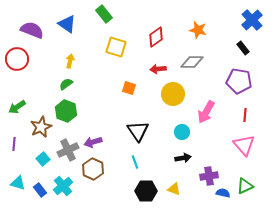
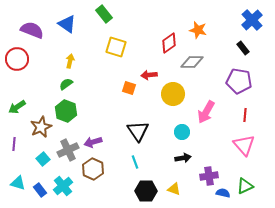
red diamond: moved 13 px right, 6 px down
red arrow: moved 9 px left, 6 px down
